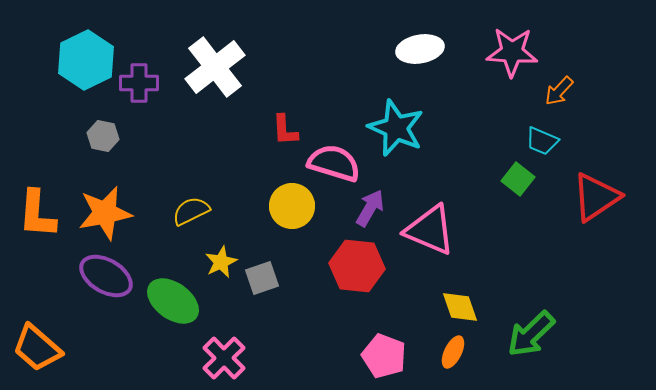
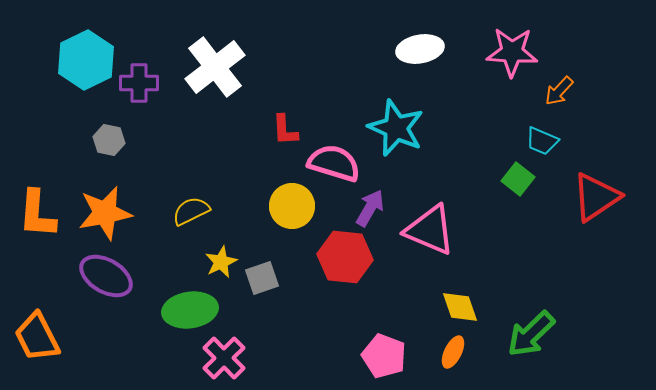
gray hexagon: moved 6 px right, 4 px down
red hexagon: moved 12 px left, 9 px up
green ellipse: moved 17 px right, 9 px down; rotated 44 degrees counterclockwise
orange trapezoid: moved 11 px up; rotated 22 degrees clockwise
